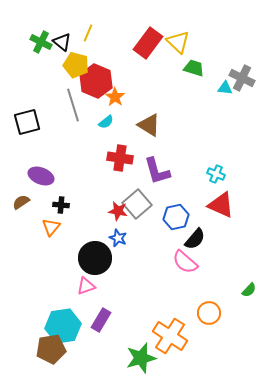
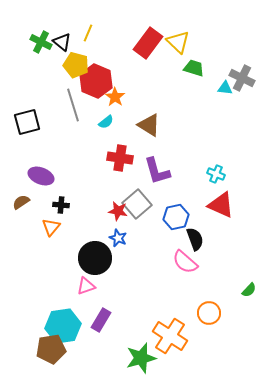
black semicircle: rotated 60 degrees counterclockwise
